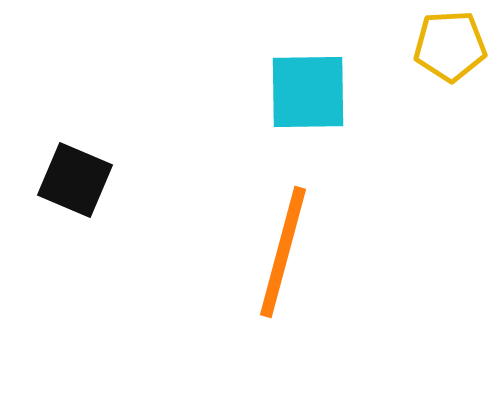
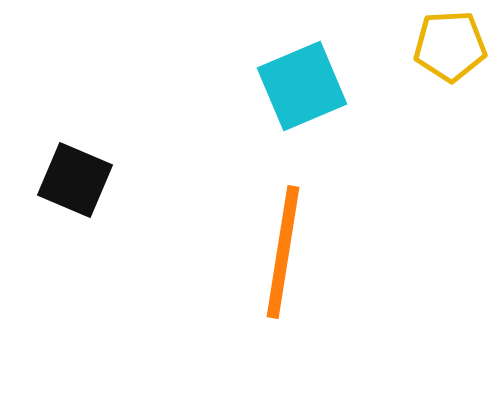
cyan square: moved 6 px left, 6 px up; rotated 22 degrees counterclockwise
orange line: rotated 6 degrees counterclockwise
